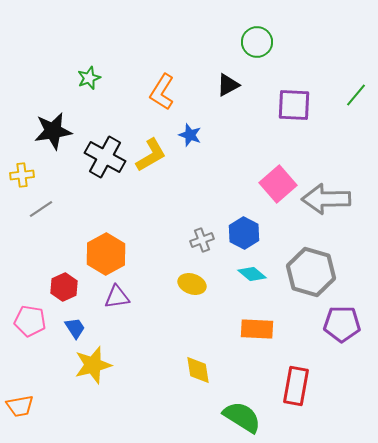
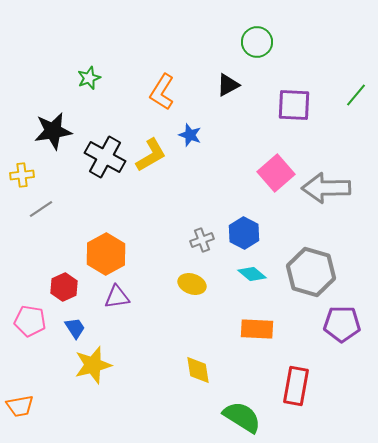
pink square: moved 2 px left, 11 px up
gray arrow: moved 11 px up
